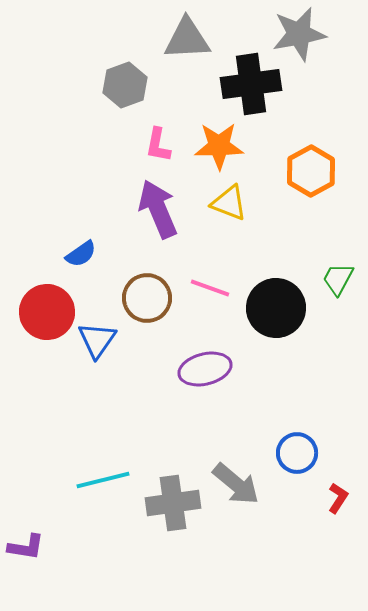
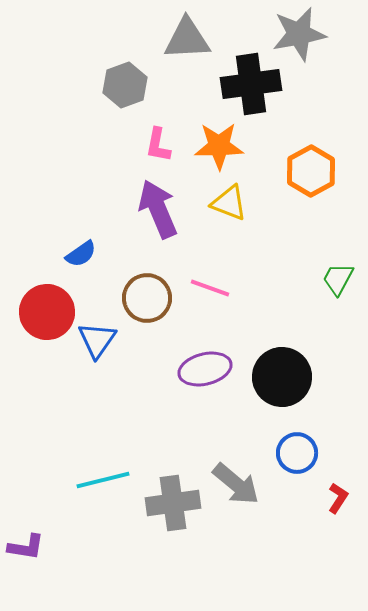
black circle: moved 6 px right, 69 px down
